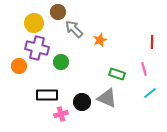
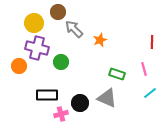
black circle: moved 2 px left, 1 px down
